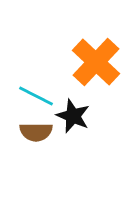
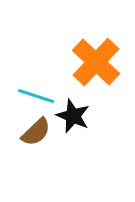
cyan line: rotated 9 degrees counterclockwise
brown semicircle: rotated 44 degrees counterclockwise
